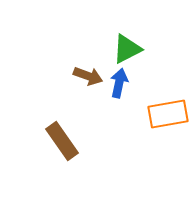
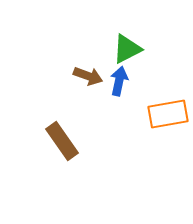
blue arrow: moved 2 px up
